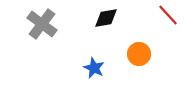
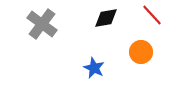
red line: moved 16 px left
orange circle: moved 2 px right, 2 px up
